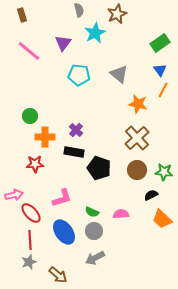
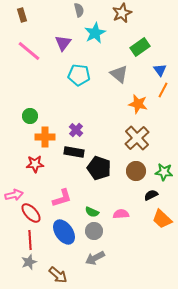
brown star: moved 5 px right, 1 px up
green rectangle: moved 20 px left, 4 px down
brown circle: moved 1 px left, 1 px down
